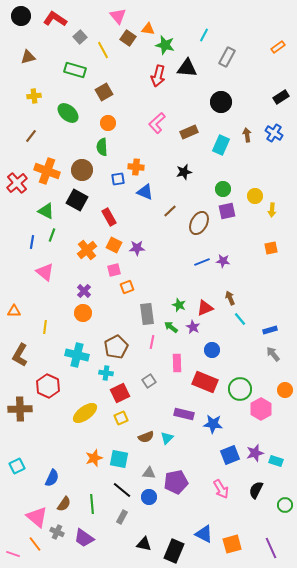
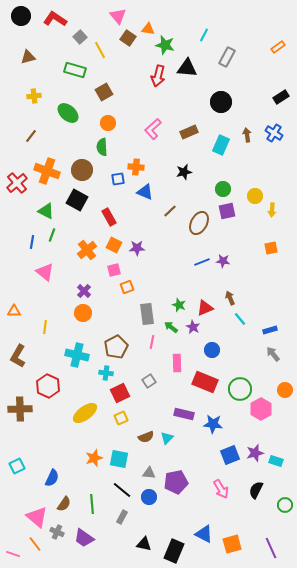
yellow line at (103, 50): moved 3 px left
pink L-shape at (157, 123): moved 4 px left, 6 px down
brown L-shape at (20, 355): moved 2 px left, 1 px down
